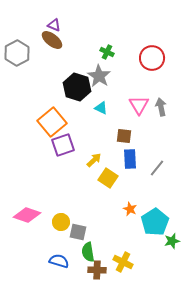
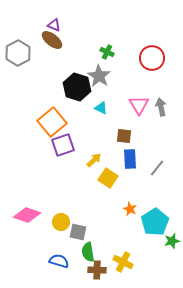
gray hexagon: moved 1 px right
